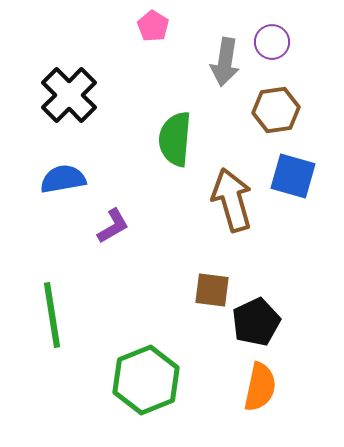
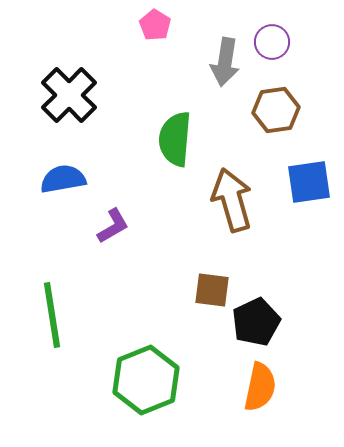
pink pentagon: moved 2 px right, 1 px up
blue square: moved 16 px right, 6 px down; rotated 24 degrees counterclockwise
